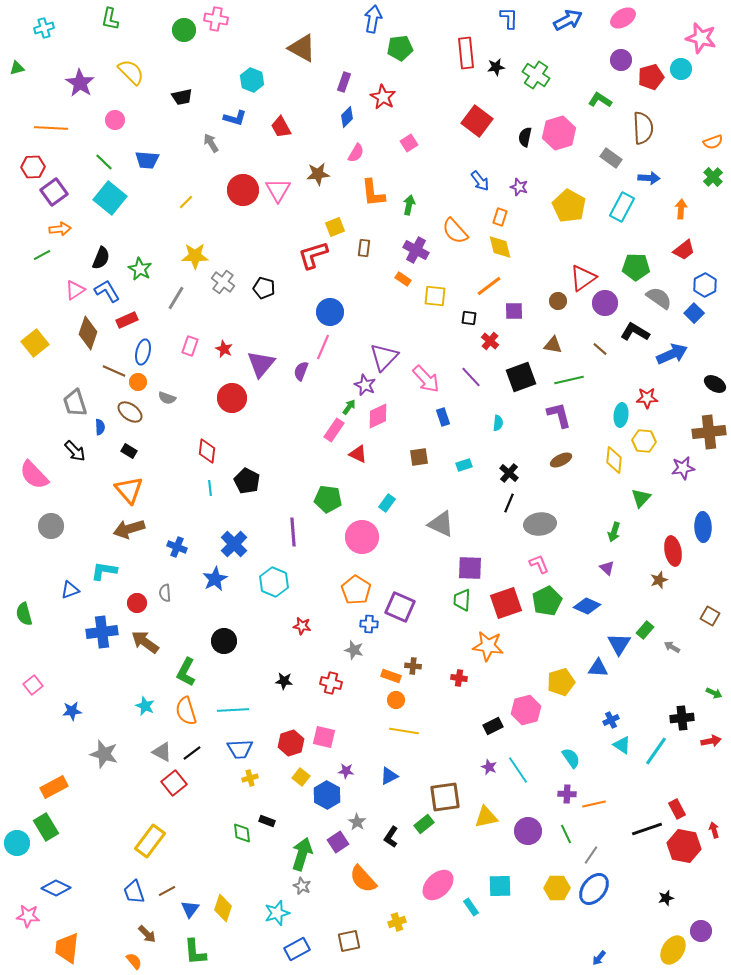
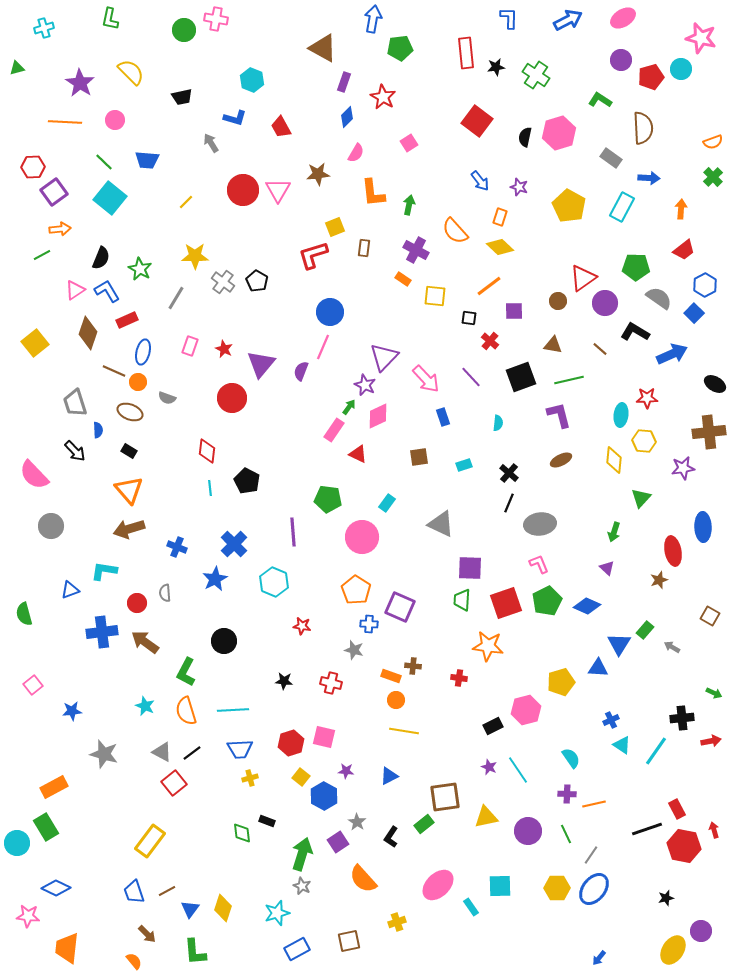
brown triangle at (302, 48): moved 21 px right
orange line at (51, 128): moved 14 px right, 6 px up
yellow diamond at (500, 247): rotated 32 degrees counterclockwise
black pentagon at (264, 288): moved 7 px left, 7 px up; rotated 15 degrees clockwise
brown ellipse at (130, 412): rotated 15 degrees counterclockwise
blue semicircle at (100, 427): moved 2 px left, 3 px down
blue hexagon at (327, 795): moved 3 px left, 1 px down
